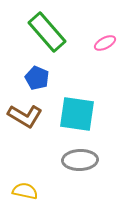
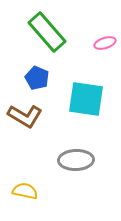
pink ellipse: rotated 10 degrees clockwise
cyan square: moved 9 px right, 15 px up
gray ellipse: moved 4 px left
